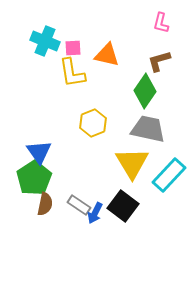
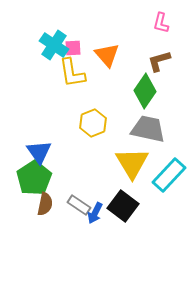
cyan cross: moved 9 px right, 4 px down; rotated 12 degrees clockwise
orange triangle: rotated 36 degrees clockwise
